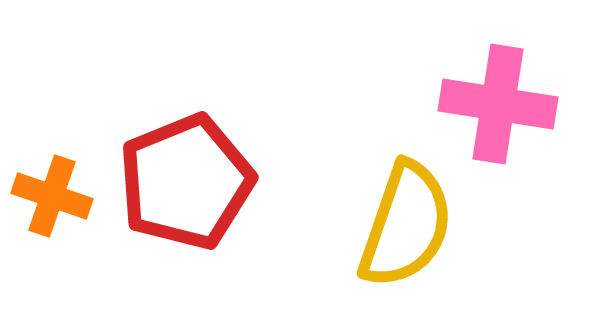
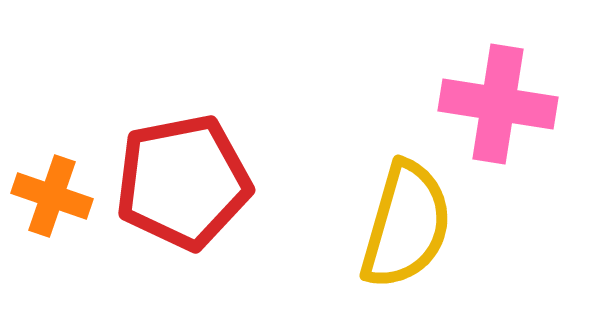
red pentagon: moved 3 px left; rotated 11 degrees clockwise
yellow semicircle: rotated 3 degrees counterclockwise
